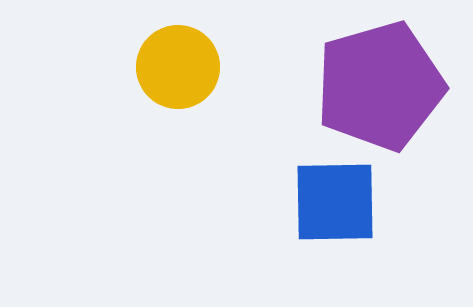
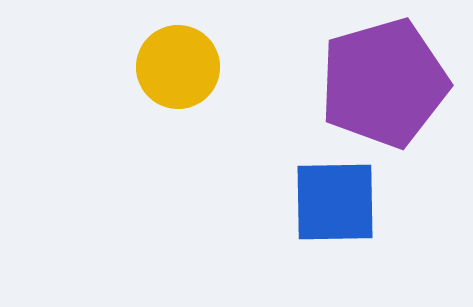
purple pentagon: moved 4 px right, 3 px up
